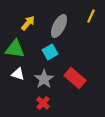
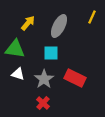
yellow line: moved 1 px right, 1 px down
cyan square: moved 1 px right, 1 px down; rotated 28 degrees clockwise
red rectangle: rotated 15 degrees counterclockwise
